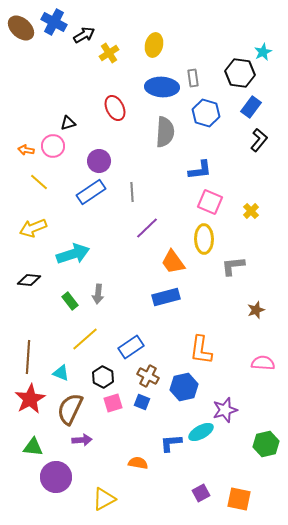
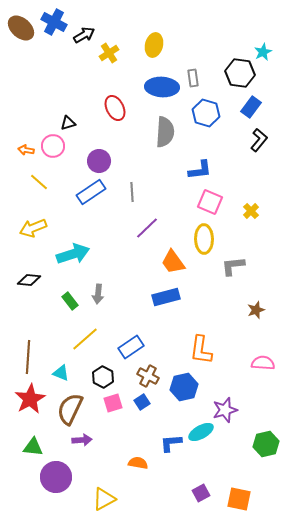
blue square at (142, 402): rotated 35 degrees clockwise
